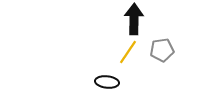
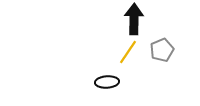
gray pentagon: rotated 15 degrees counterclockwise
black ellipse: rotated 10 degrees counterclockwise
